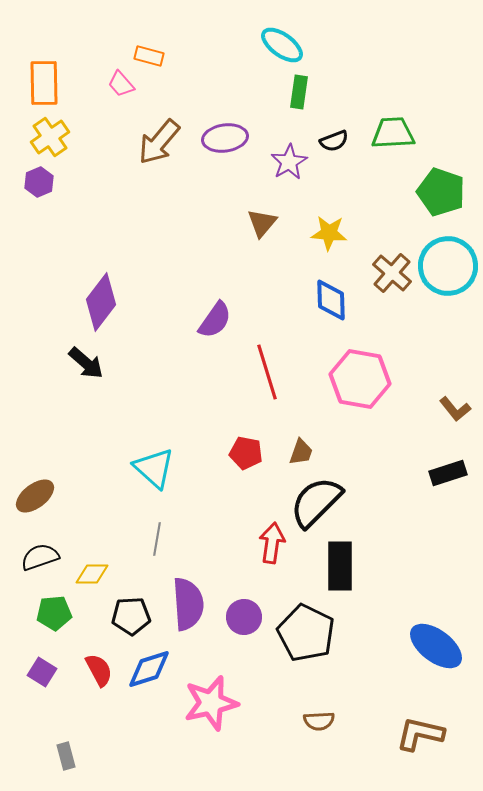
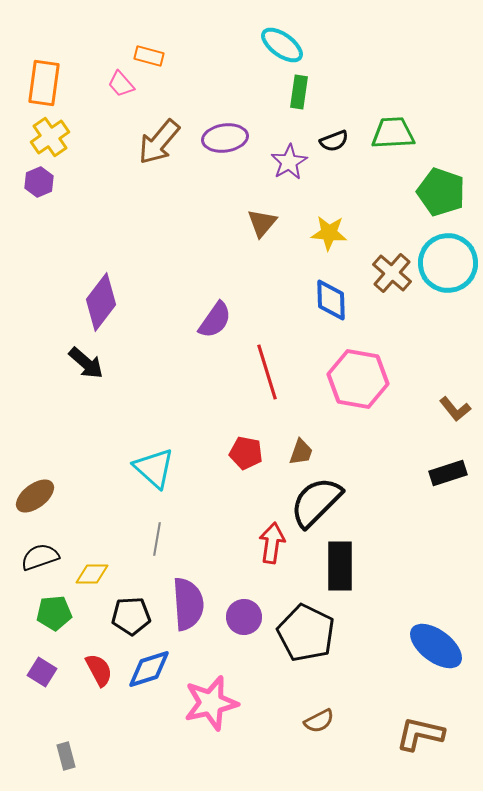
orange rectangle at (44, 83): rotated 9 degrees clockwise
cyan circle at (448, 266): moved 3 px up
pink hexagon at (360, 379): moved 2 px left
brown semicircle at (319, 721): rotated 24 degrees counterclockwise
